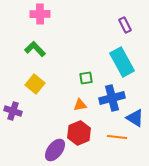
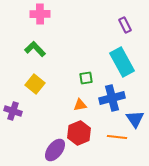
blue triangle: moved 1 px down; rotated 24 degrees clockwise
